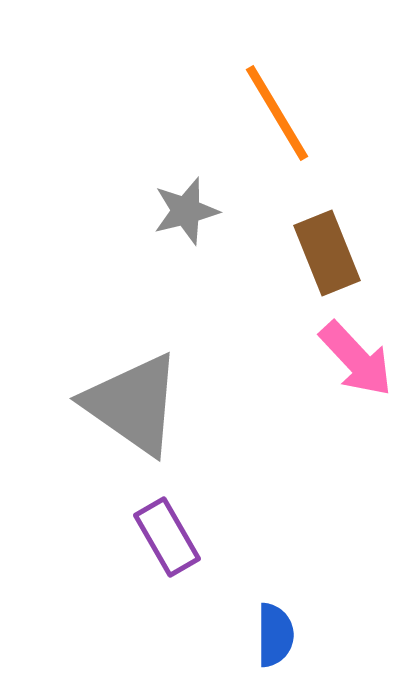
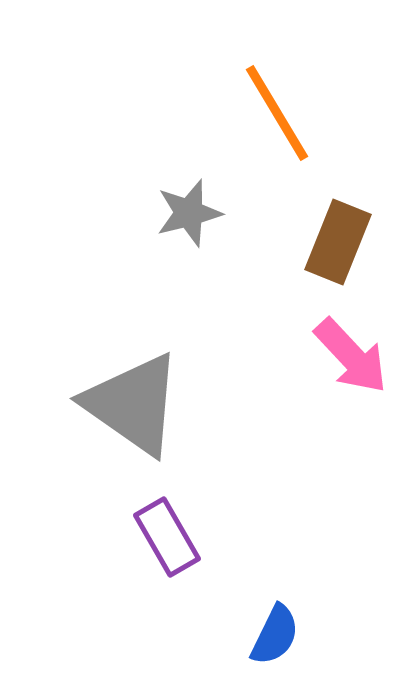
gray star: moved 3 px right, 2 px down
brown rectangle: moved 11 px right, 11 px up; rotated 44 degrees clockwise
pink arrow: moved 5 px left, 3 px up
blue semicircle: rotated 26 degrees clockwise
